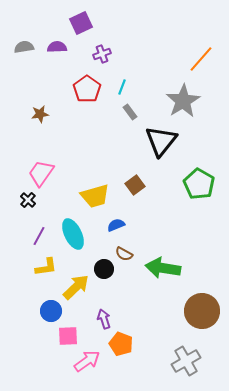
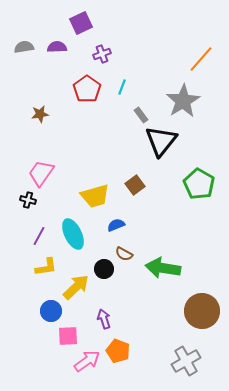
gray rectangle: moved 11 px right, 3 px down
black cross: rotated 28 degrees counterclockwise
orange pentagon: moved 3 px left, 7 px down
